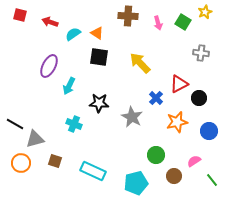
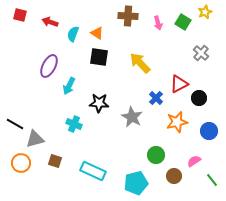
cyan semicircle: rotated 35 degrees counterclockwise
gray cross: rotated 35 degrees clockwise
